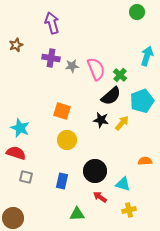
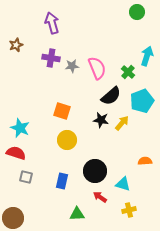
pink semicircle: moved 1 px right, 1 px up
green cross: moved 8 px right, 3 px up
